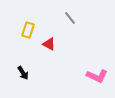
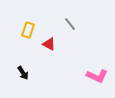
gray line: moved 6 px down
